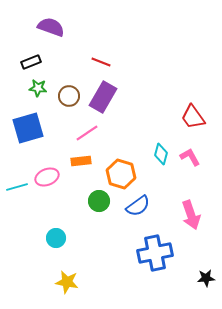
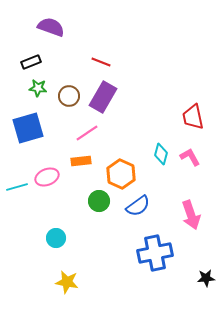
red trapezoid: rotated 24 degrees clockwise
orange hexagon: rotated 8 degrees clockwise
